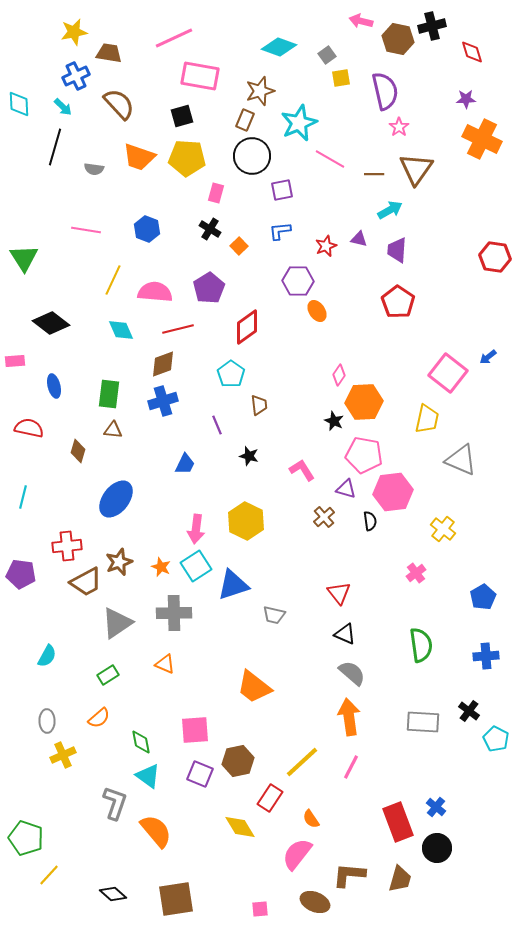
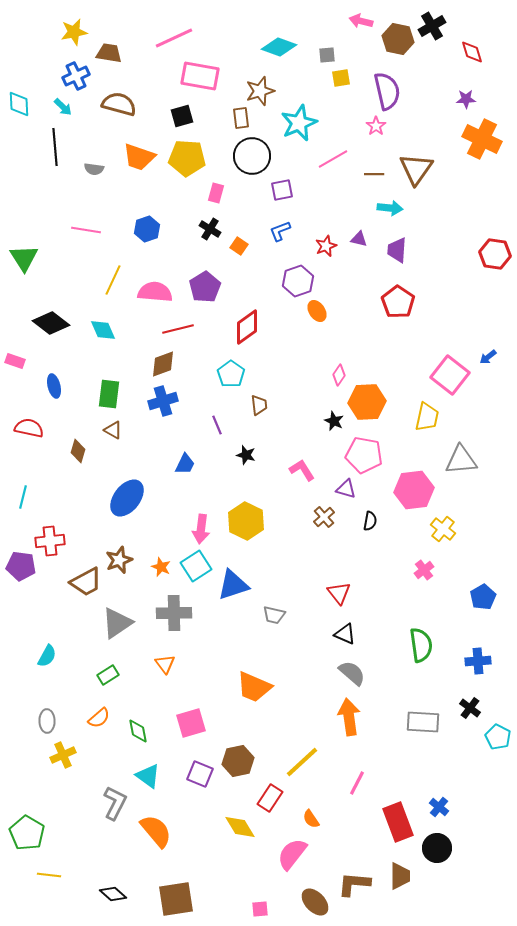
black cross at (432, 26): rotated 16 degrees counterclockwise
gray square at (327, 55): rotated 30 degrees clockwise
purple semicircle at (385, 91): moved 2 px right
brown semicircle at (119, 104): rotated 32 degrees counterclockwise
brown rectangle at (245, 120): moved 4 px left, 2 px up; rotated 30 degrees counterclockwise
pink star at (399, 127): moved 23 px left, 1 px up
black line at (55, 147): rotated 21 degrees counterclockwise
pink line at (330, 159): moved 3 px right; rotated 60 degrees counterclockwise
cyan arrow at (390, 210): moved 2 px up; rotated 35 degrees clockwise
blue hexagon at (147, 229): rotated 20 degrees clockwise
blue L-shape at (280, 231): rotated 15 degrees counterclockwise
orange square at (239, 246): rotated 12 degrees counterclockwise
red hexagon at (495, 257): moved 3 px up
purple hexagon at (298, 281): rotated 20 degrees counterclockwise
purple pentagon at (209, 288): moved 4 px left, 1 px up
cyan diamond at (121, 330): moved 18 px left
pink rectangle at (15, 361): rotated 24 degrees clockwise
pink square at (448, 373): moved 2 px right, 2 px down
orange hexagon at (364, 402): moved 3 px right
yellow trapezoid at (427, 419): moved 2 px up
brown triangle at (113, 430): rotated 24 degrees clockwise
black star at (249, 456): moved 3 px left, 1 px up
gray triangle at (461, 460): rotated 28 degrees counterclockwise
pink hexagon at (393, 492): moved 21 px right, 2 px up
blue ellipse at (116, 499): moved 11 px right, 1 px up
black semicircle at (370, 521): rotated 18 degrees clockwise
pink arrow at (196, 529): moved 5 px right
red cross at (67, 546): moved 17 px left, 5 px up
brown star at (119, 562): moved 2 px up
pink cross at (416, 573): moved 8 px right, 3 px up
purple pentagon at (21, 574): moved 8 px up
blue cross at (486, 656): moved 8 px left, 5 px down
orange triangle at (165, 664): rotated 30 degrees clockwise
orange trapezoid at (254, 687): rotated 15 degrees counterclockwise
black cross at (469, 711): moved 1 px right, 3 px up
pink square at (195, 730): moved 4 px left, 7 px up; rotated 12 degrees counterclockwise
cyan pentagon at (496, 739): moved 2 px right, 2 px up
green diamond at (141, 742): moved 3 px left, 11 px up
pink line at (351, 767): moved 6 px right, 16 px down
gray L-shape at (115, 803): rotated 8 degrees clockwise
blue cross at (436, 807): moved 3 px right
green pentagon at (26, 838): moved 1 px right, 5 px up; rotated 12 degrees clockwise
pink semicircle at (297, 854): moved 5 px left
yellow line at (49, 875): rotated 55 degrees clockwise
brown L-shape at (349, 875): moved 5 px right, 9 px down
brown trapezoid at (400, 879): moved 3 px up; rotated 16 degrees counterclockwise
brown ellipse at (315, 902): rotated 24 degrees clockwise
